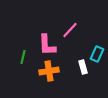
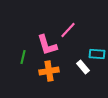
pink line: moved 2 px left
pink L-shape: rotated 15 degrees counterclockwise
cyan rectangle: rotated 70 degrees clockwise
white rectangle: rotated 24 degrees counterclockwise
